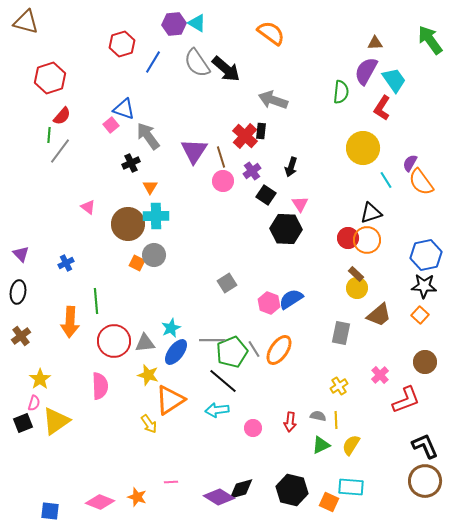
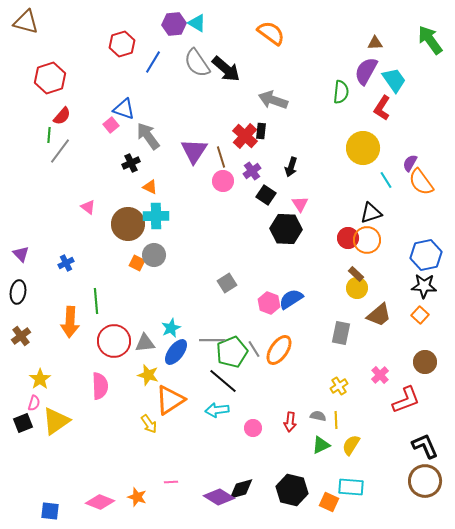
orange triangle at (150, 187): rotated 35 degrees counterclockwise
